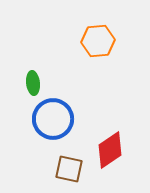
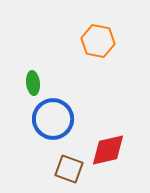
orange hexagon: rotated 16 degrees clockwise
red diamond: moved 2 px left; rotated 21 degrees clockwise
brown square: rotated 8 degrees clockwise
